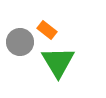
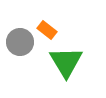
green triangle: moved 8 px right
